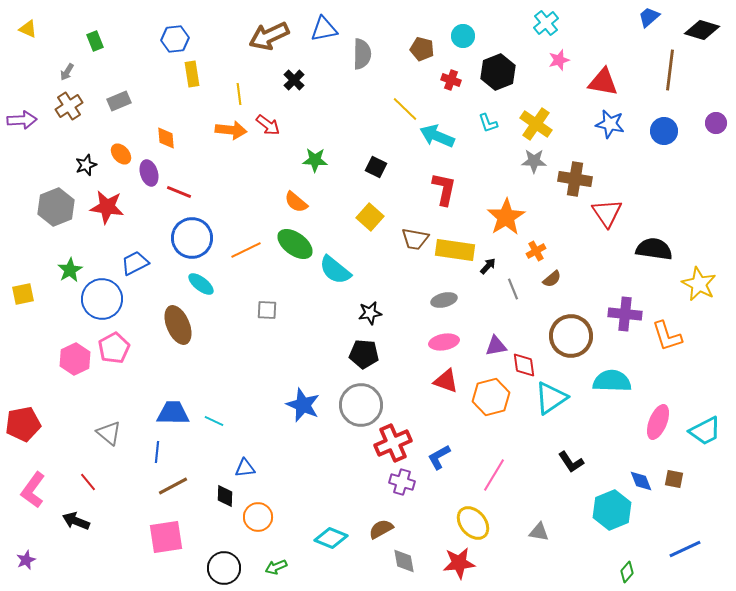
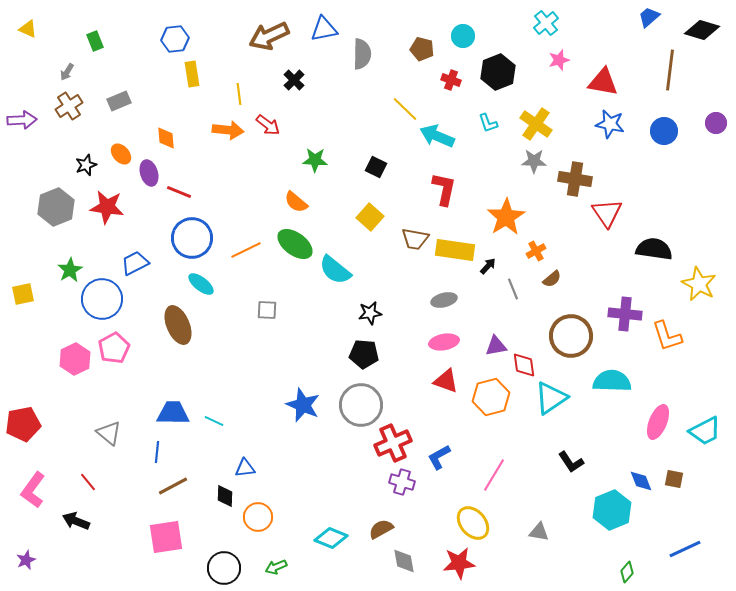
orange arrow at (231, 130): moved 3 px left
